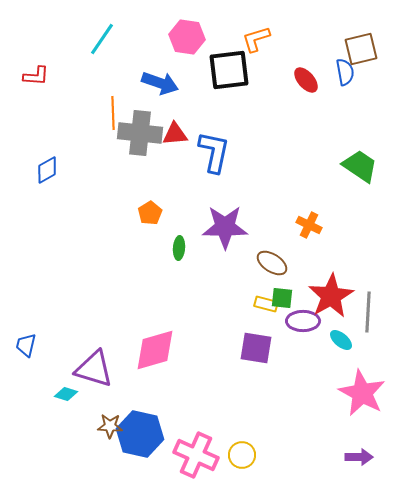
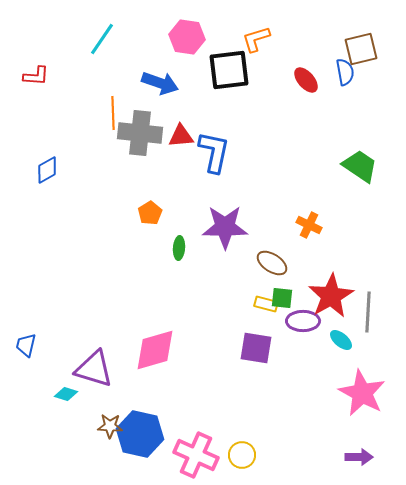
red triangle: moved 6 px right, 2 px down
